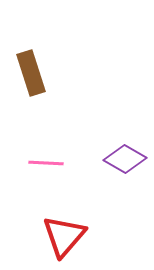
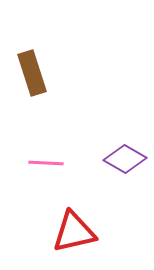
brown rectangle: moved 1 px right
red triangle: moved 10 px right, 4 px up; rotated 36 degrees clockwise
